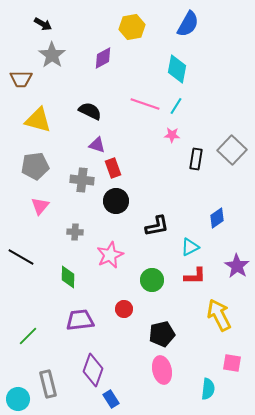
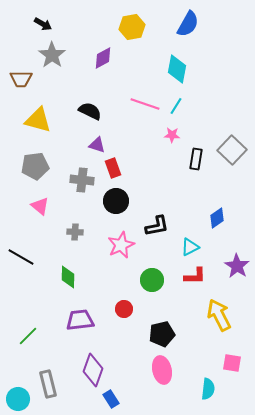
pink triangle at (40, 206): rotated 30 degrees counterclockwise
pink star at (110, 255): moved 11 px right, 10 px up
